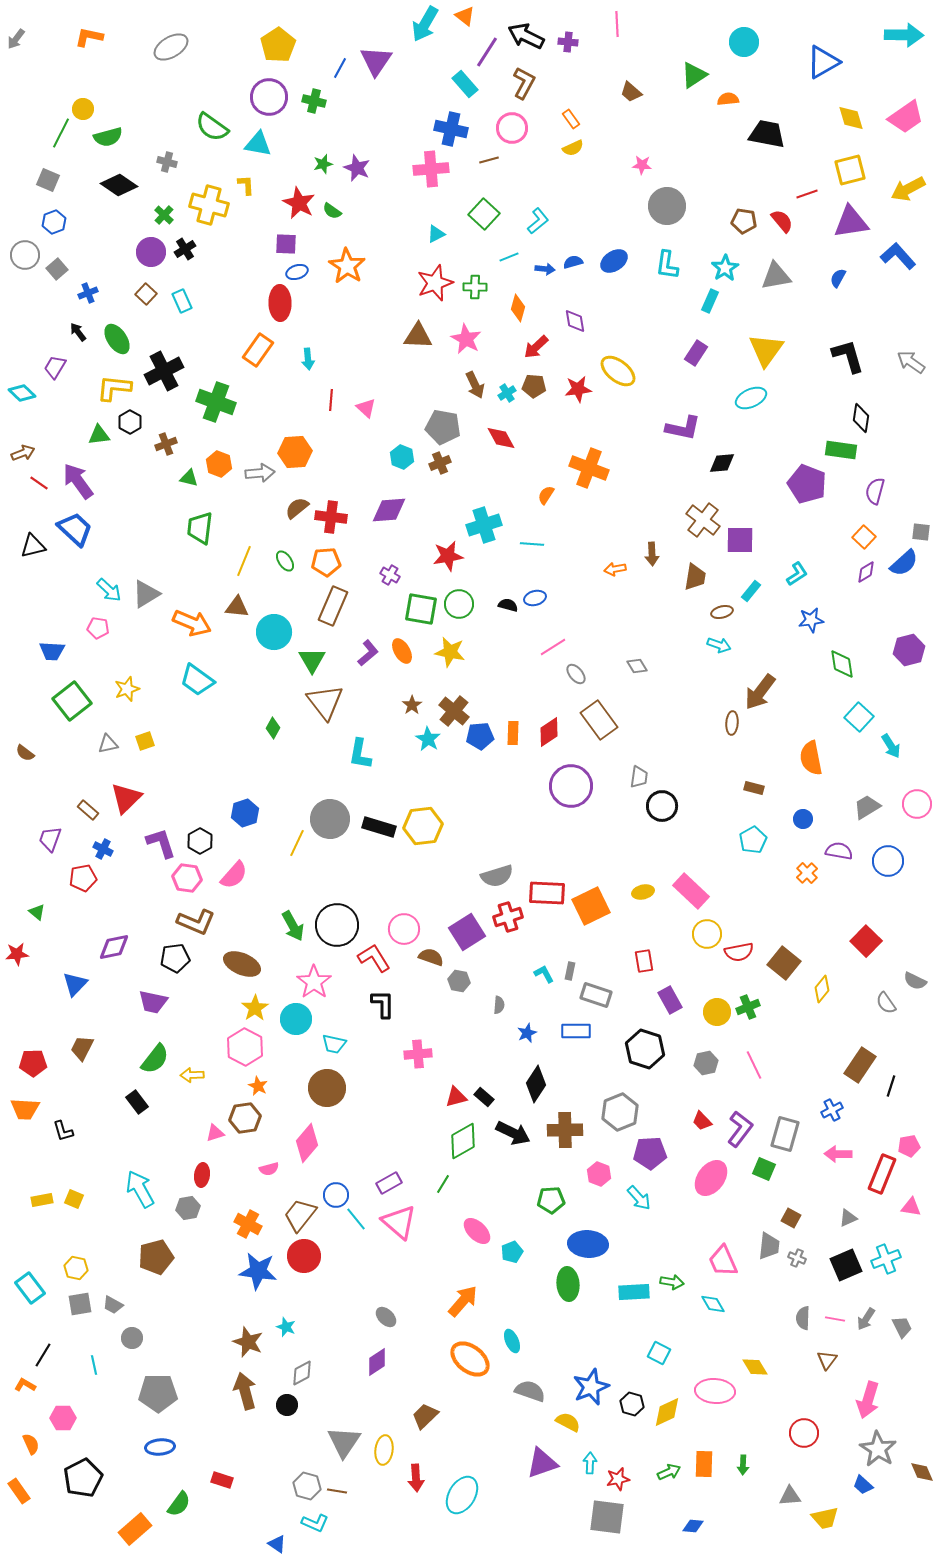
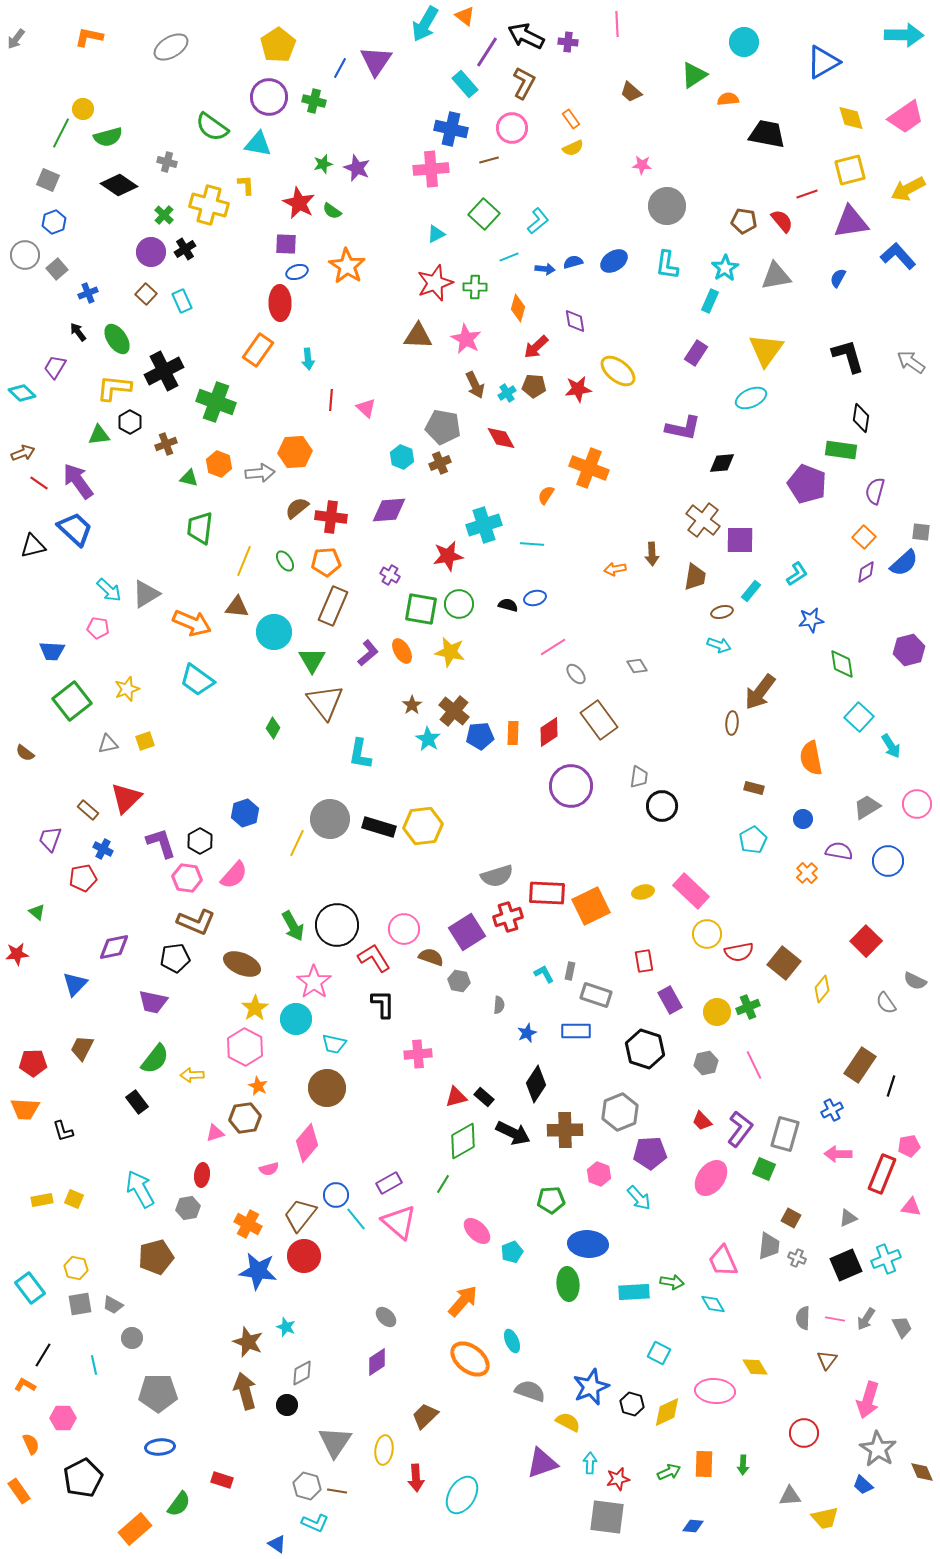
gray triangle at (344, 1442): moved 9 px left
